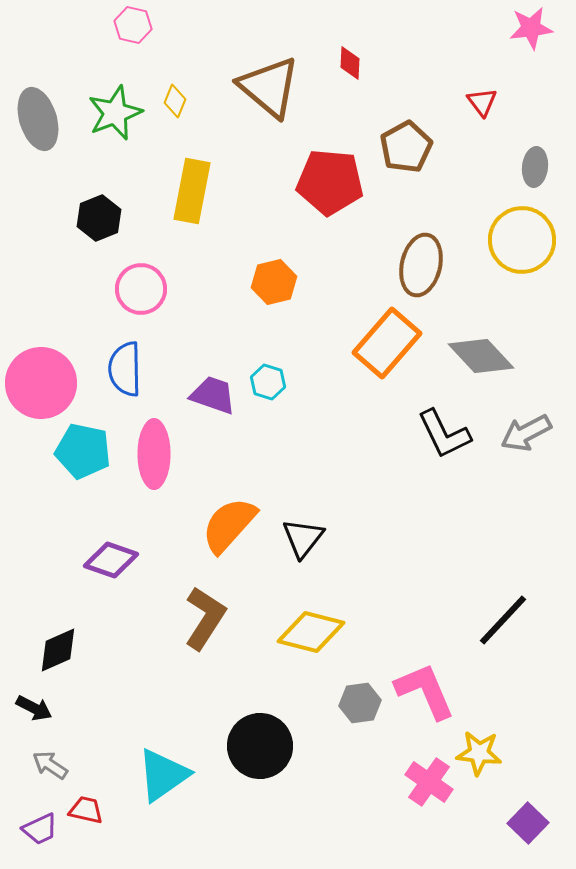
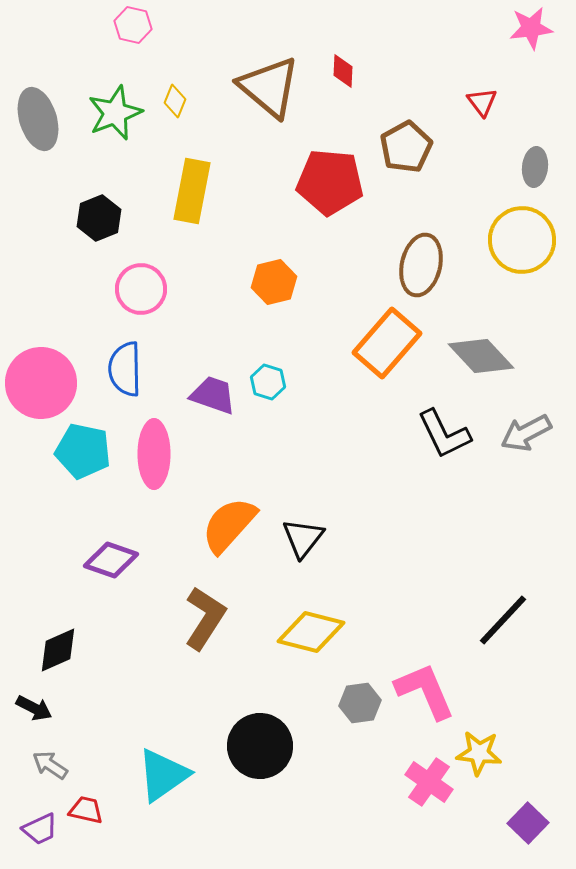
red diamond at (350, 63): moved 7 px left, 8 px down
